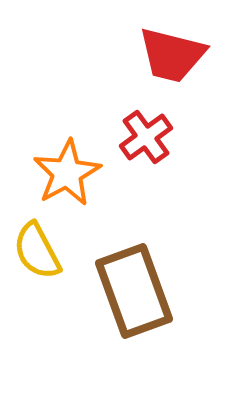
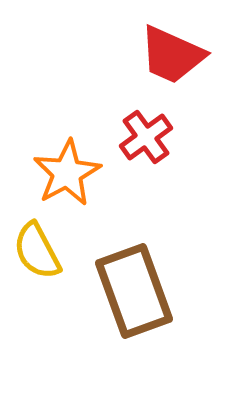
red trapezoid: rotated 10 degrees clockwise
